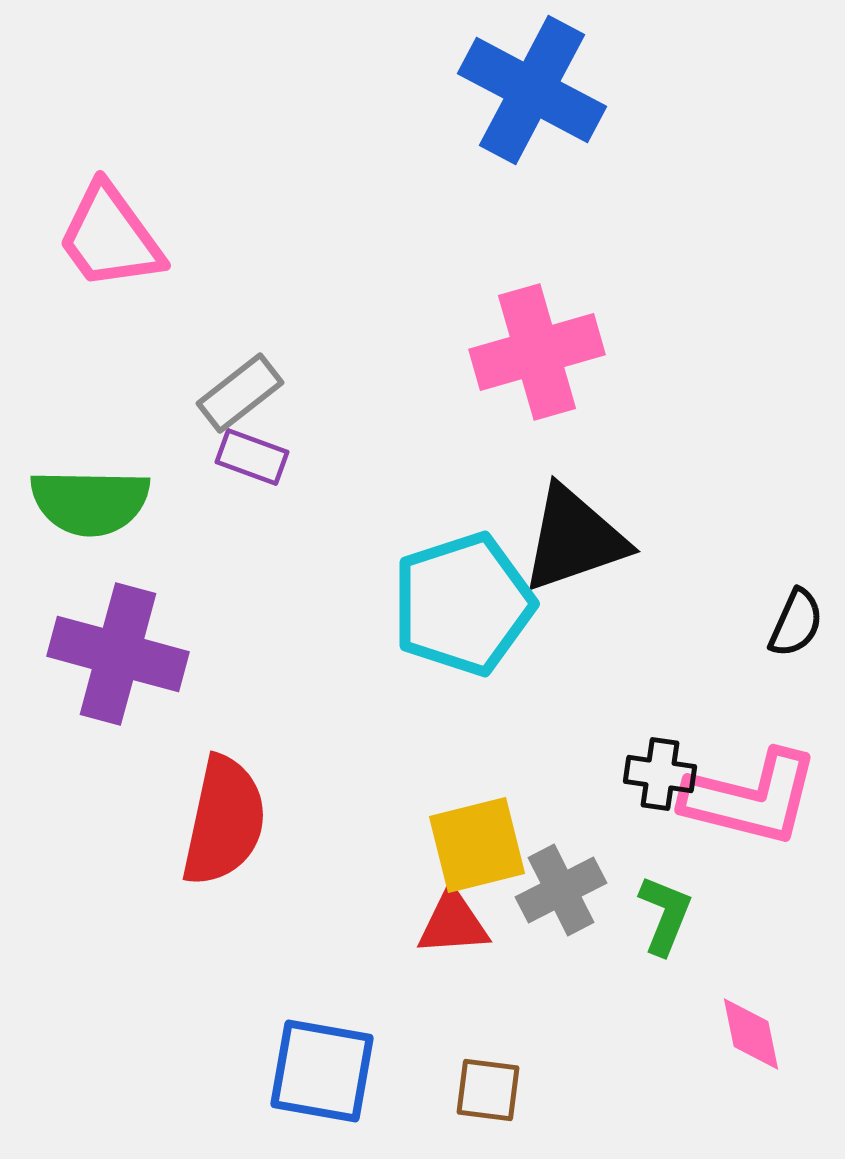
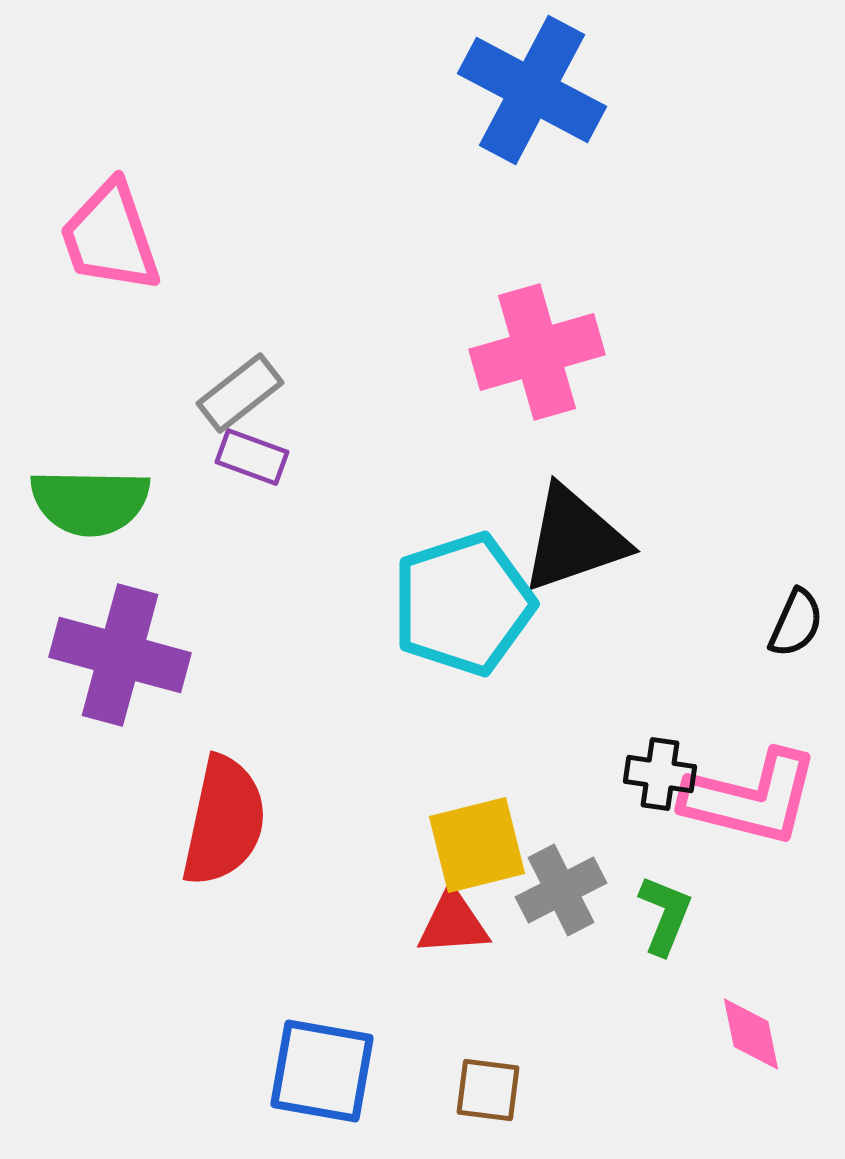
pink trapezoid: rotated 17 degrees clockwise
purple cross: moved 2 px right, 1 px down
